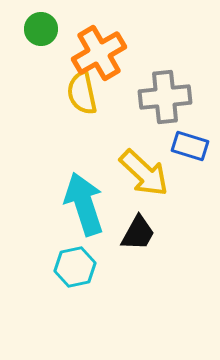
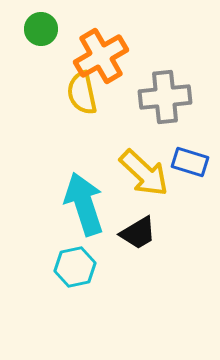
orange cross: moved 2 px right, 3 px down
blue rectangle: moved 16 px down
black trapezoid: rotated 30 degrees clockwise
